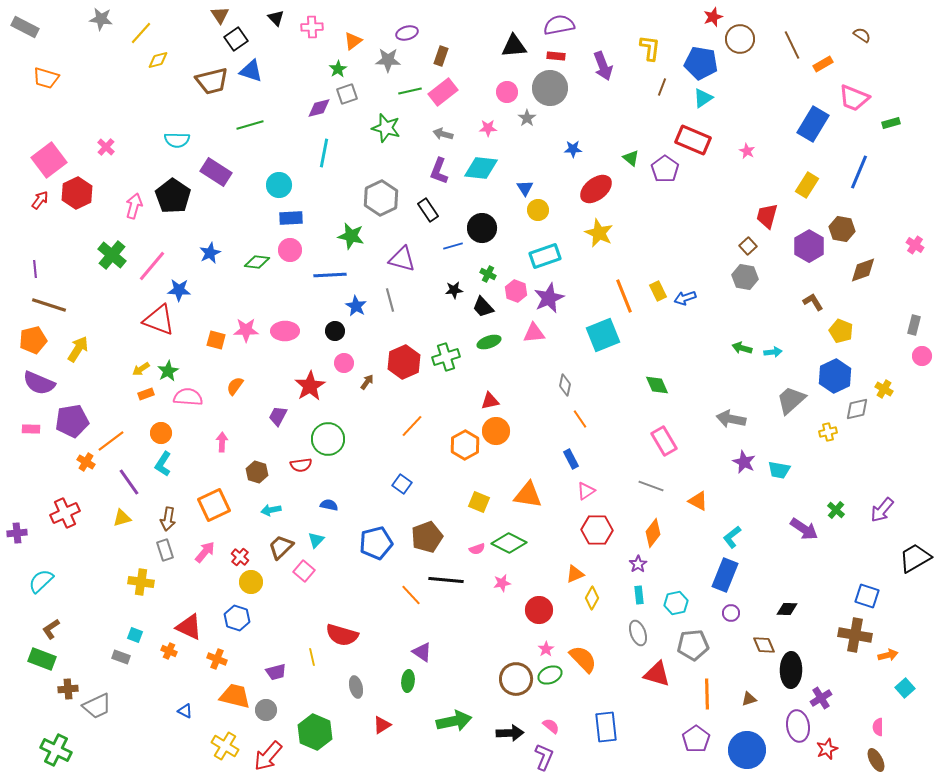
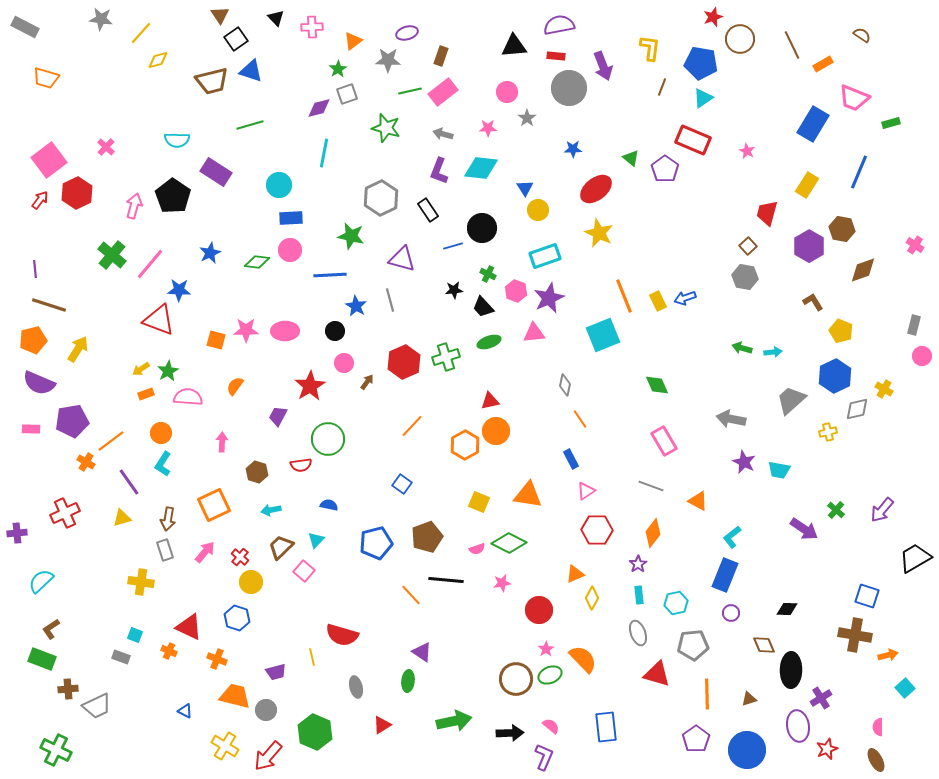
gray circle at (550, 88): moved 19 px right
red trapezoid at (767, 216): moved 3 px up
pink line at (152, 266): moved 2 px left, 2 px up
yellow rectangle at (658, 291): moved 10 px down
